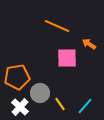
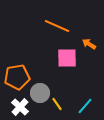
yellow line: moved 3 px left
